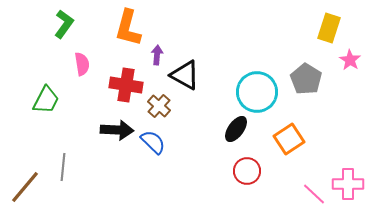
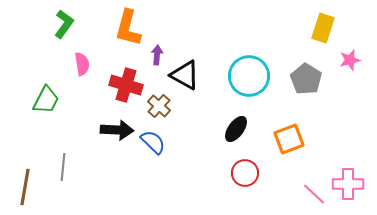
yellow rectangle: moved 6 px left
pink star: rotated 25 degrees clockwise
red cross: rotated 8 degrees clockwise
cyan circle: moved 8 px left, 16 px up
orange square: rotated 12 degrees clockwise
red circle: moved 2 px left, 2 px down
brown line: rotated 30 degrees counterclockwise
